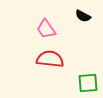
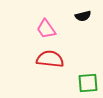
black semicircle: rotated 42 degrees counterclockwise
